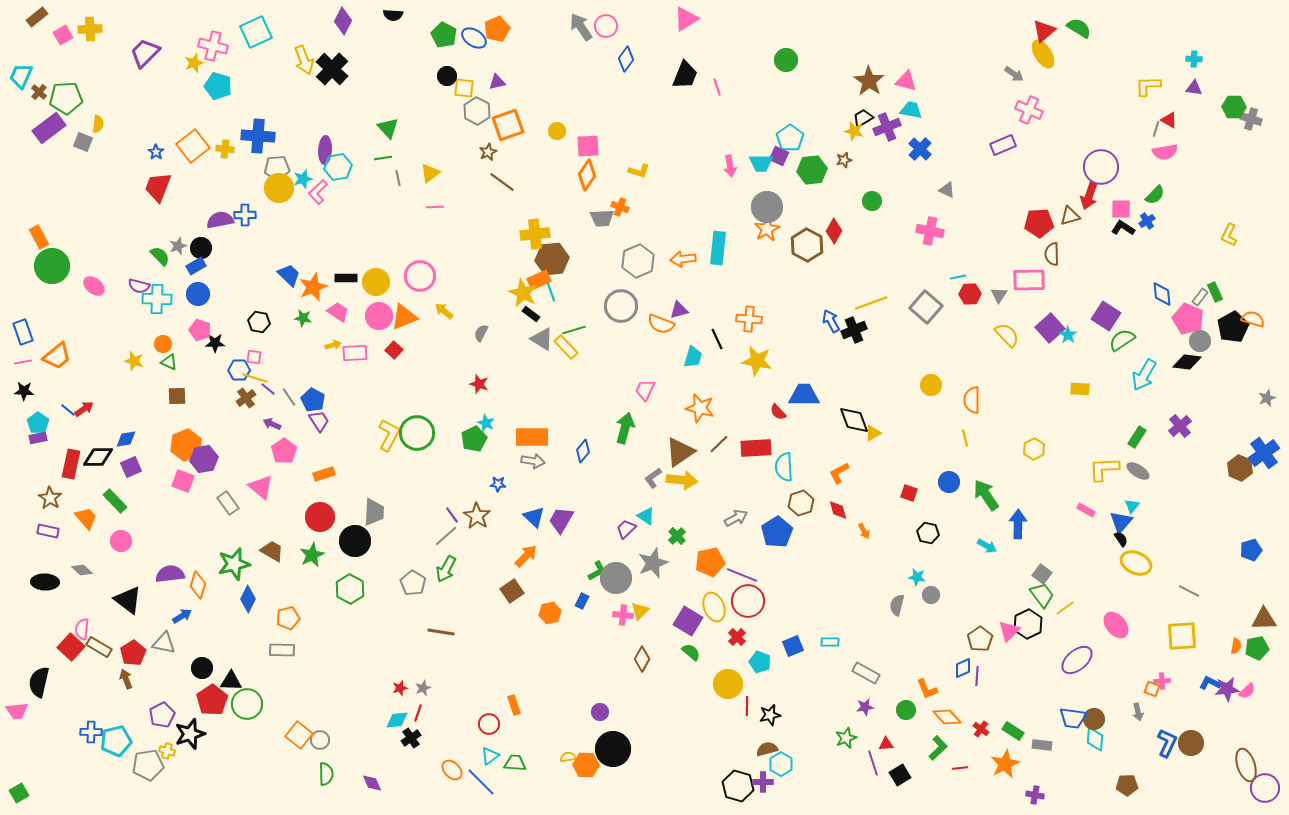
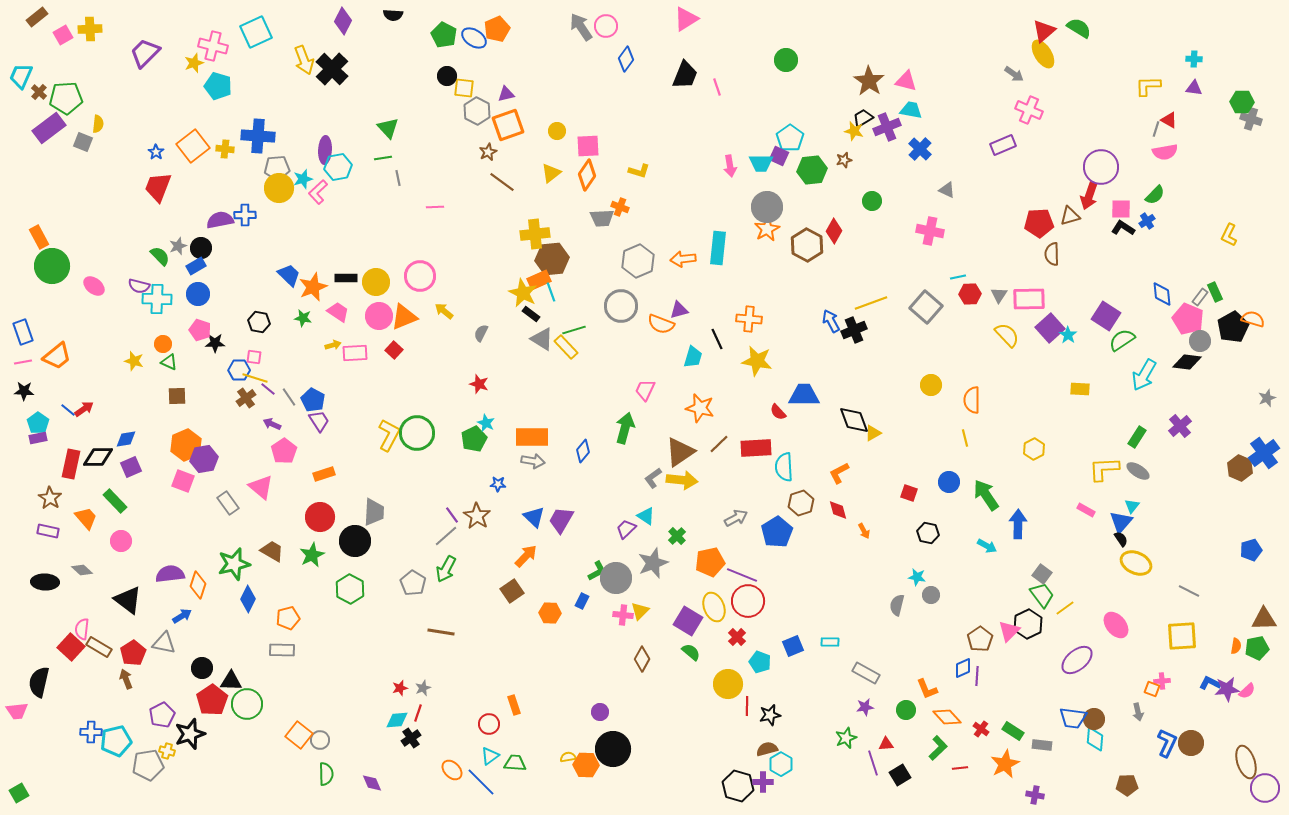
purple triangle at (497, 82): moved 9 px right, 12 px down
green hexagon at (1234, 107): moved 8 px right, 5 px up
yellow triangle at (430, 173): moved 121 px right
pink rectangle at (1029, 280): moved 19 px down
orange hexagon at (550, 613): rotated 15 degrees clockwise
brown ellipse at (1246, 765): moved 3 px up
